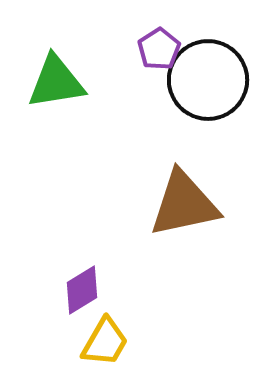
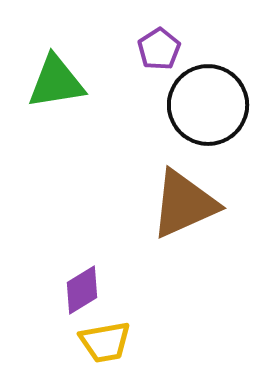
black circle: moved 25 px down
brown triangle: rotated 12 degrees counterclockwise
yellow trapezoid: rotated 50 degrees clockwise
